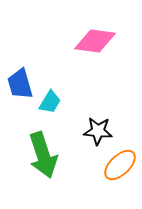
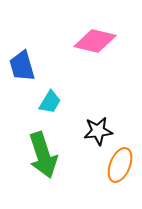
pink diamond: rotated 6 degrees clockwise
blue trapezoid: moved 2 px right, 18 px up
black star: rotated 12 degrees counterclockwise
orange ellipse: rotated 24 degrees counterclockwise
